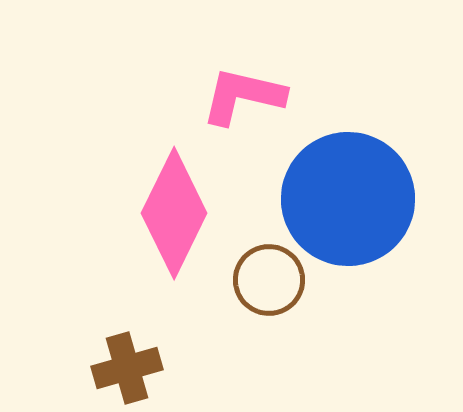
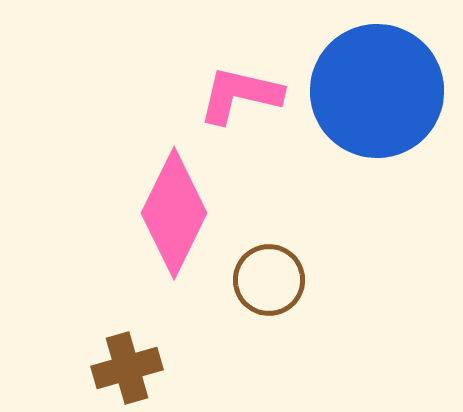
pink L-shape: moved 3 px left, 1 px up
blue circle: moved 29 px right, 108 px up
